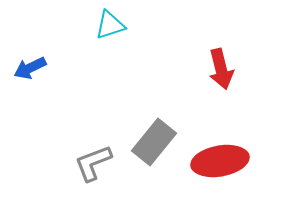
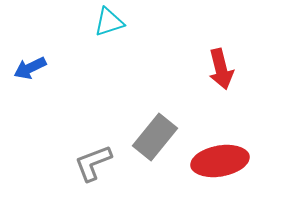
cyan triangle: moved 1 px left, 3 px up
gray rectangle: moved 1 px right, 5 px up
